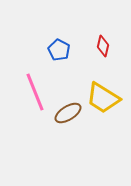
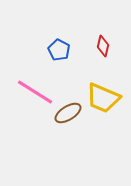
pink line: rotated 36 degrees counterclockwise
yellow trapezoid: rotated 9 degrees counterclockwise
